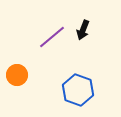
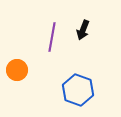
purple line: rotated 40 degrees counterclockwise
orange circle: moved 5 px up
